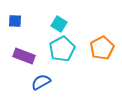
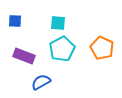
cyan square: moved 1 px left, 1 px up; rotated 28 degrees counterclockwise
orange pentagon: rotated 20 degrees counterclockwise
